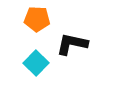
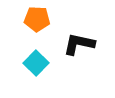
black L-shape: moved 7 px right
